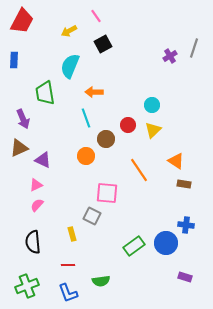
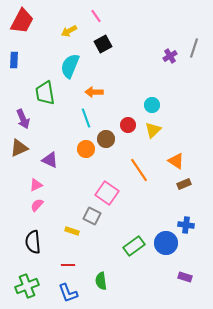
orange circle: moved 7 px up
purple triangle: moved 7 px right
brown rectangle: rotated 32 degrees counterclockwise
pink square: rotated 30 degrees clockwise
yellow rectangle: moved 3 px up; rotated 56 degrees counterclockwise
green semicircle: rotated 90 degrees clockwise
